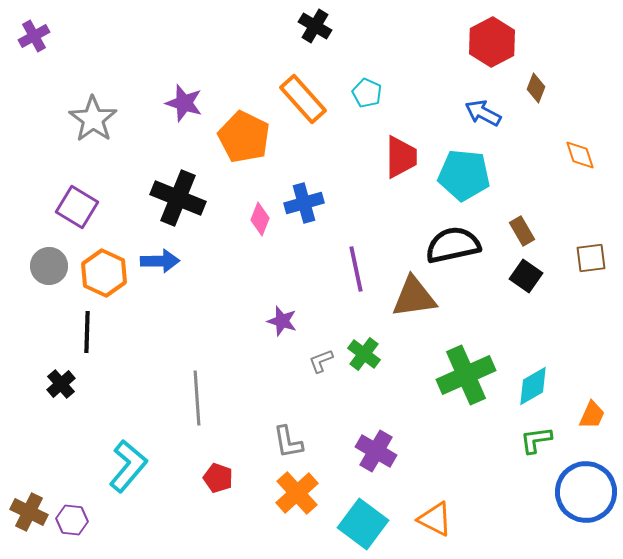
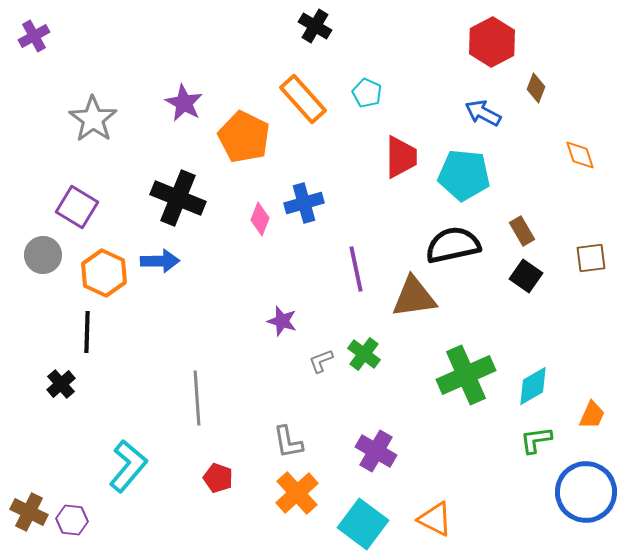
purple star at (184, 103): rotated 12 degrees clockwise
gray circle at (49, 266): moved 6 px left, 11 px up
